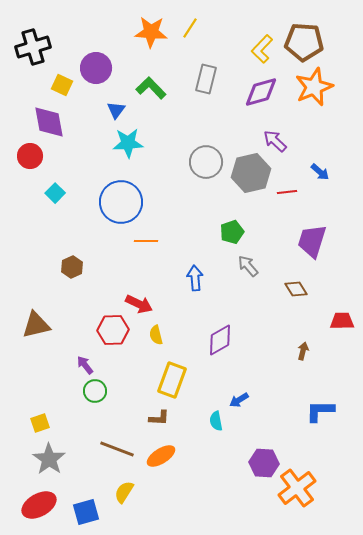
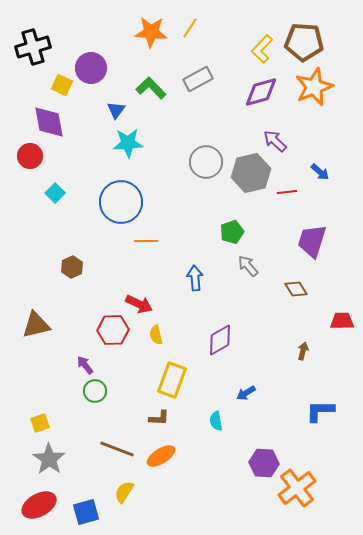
purple circle at (96, 68): moved 5 px left
gray rectangle at (206, 79): moved 8 px left; rotated 48 degrees clockwise
blue arrow at (239, 400): moved 7 px right, 7 px up
